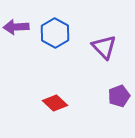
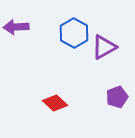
blue hexagon: moved 19 px right
purple triangle: rotated 44 degrees clockwise
purple pentagon: moved 2 px left, 1 px down
